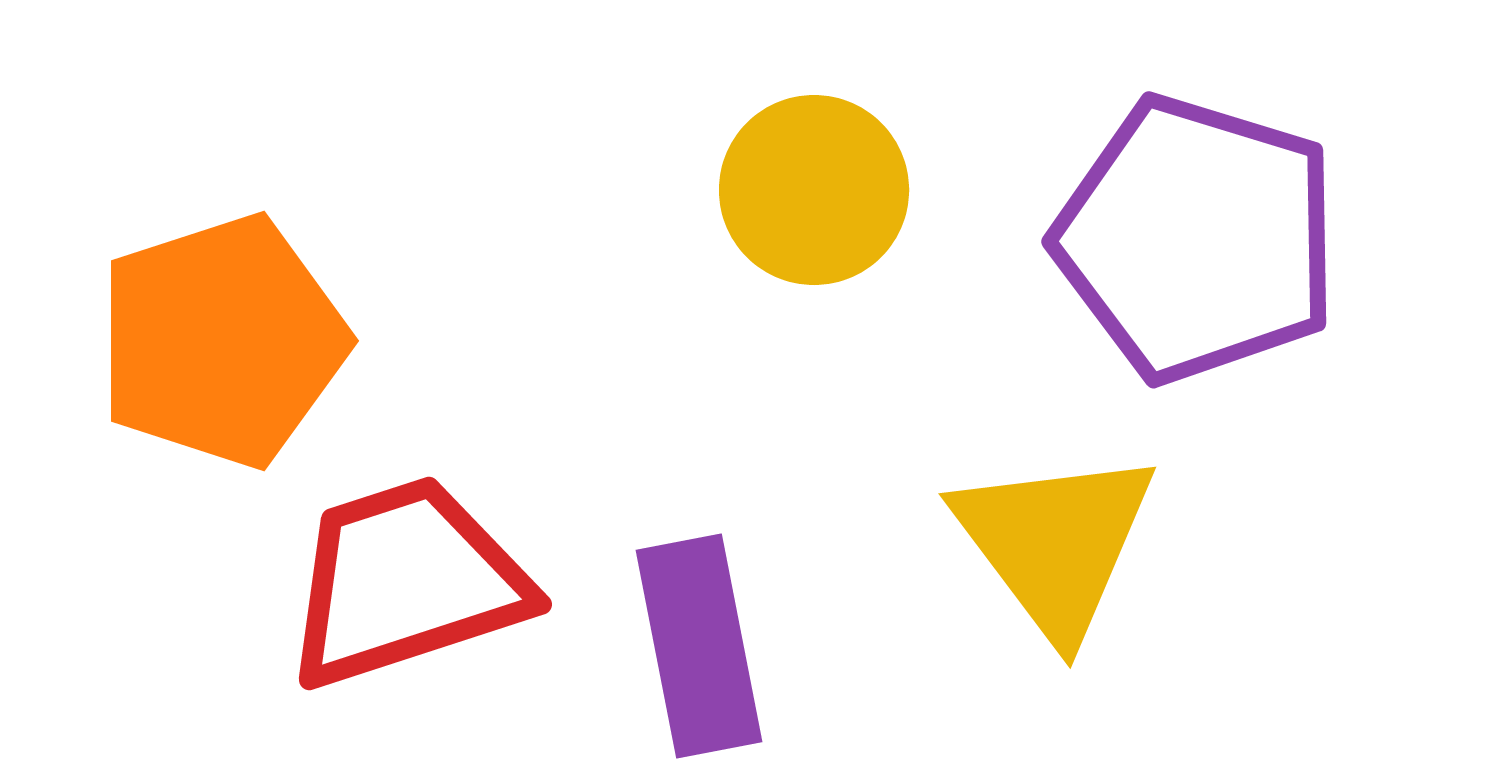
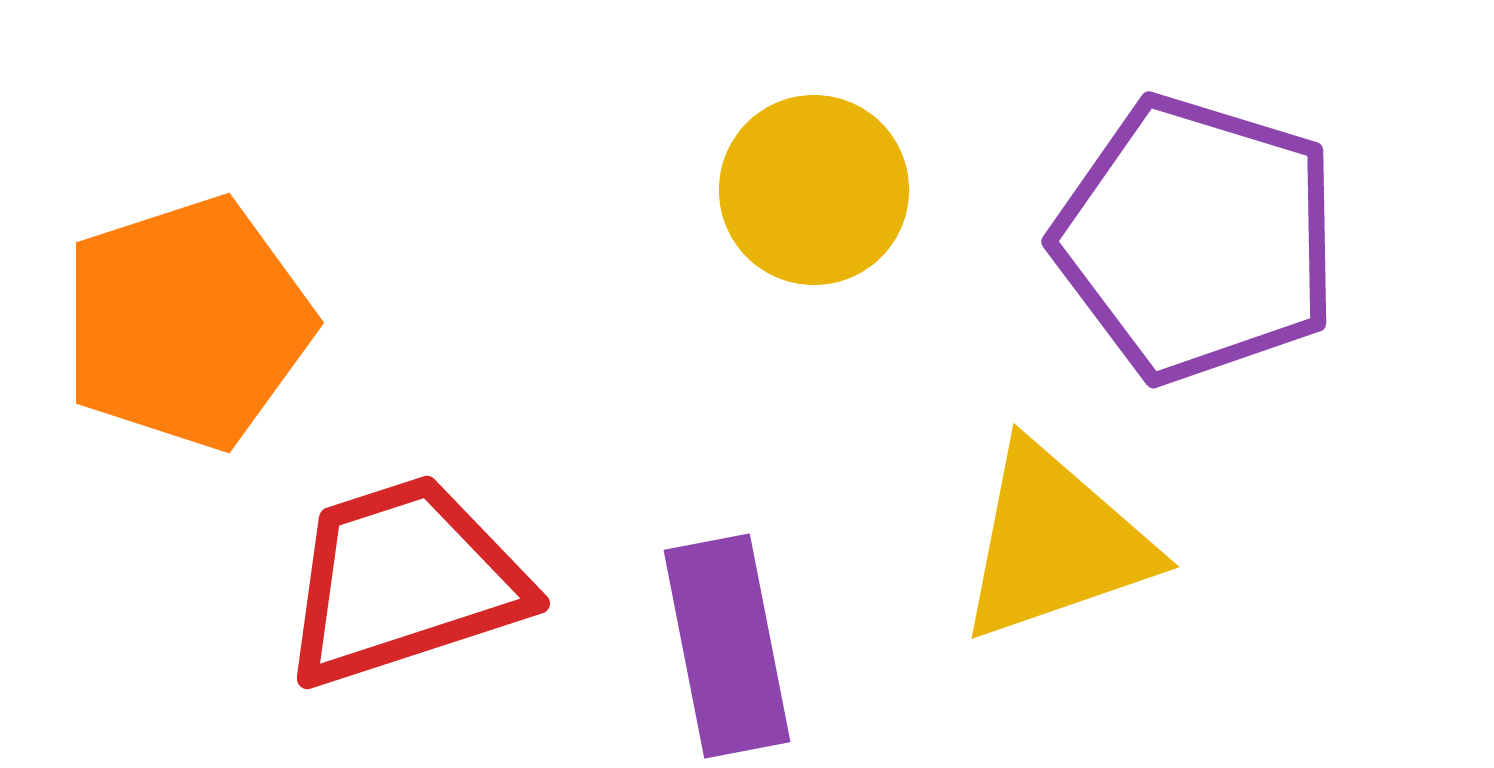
orange pentagon: moved 35 px left, 18 px up
yellow triangle: rotated 48 degrees clockwise
red trapezoid: moved 2 px left, 1 px up
purple rectangle: moved 28 px right
